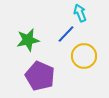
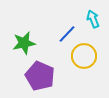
cyan arrow: moved 13 px right, 6 px down
blue line: moved 1 px right
green star: moved 4 px left, 3 px down
